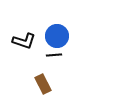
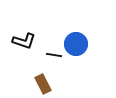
blue circle: moved 19 px right, 8 px down
black line: rotated 14 degrees clockwise
